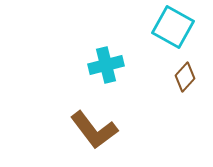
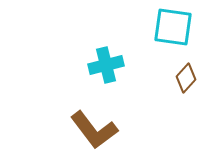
cyan square: rotated 21 degrees counterclockwise
brown diamond: moved 1 px right, 1 px down
